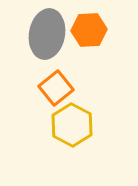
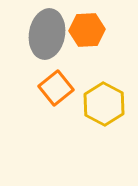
orange hexagon: moved 2 px left
yellow hexagon: moved 32 px right, 21 px up
